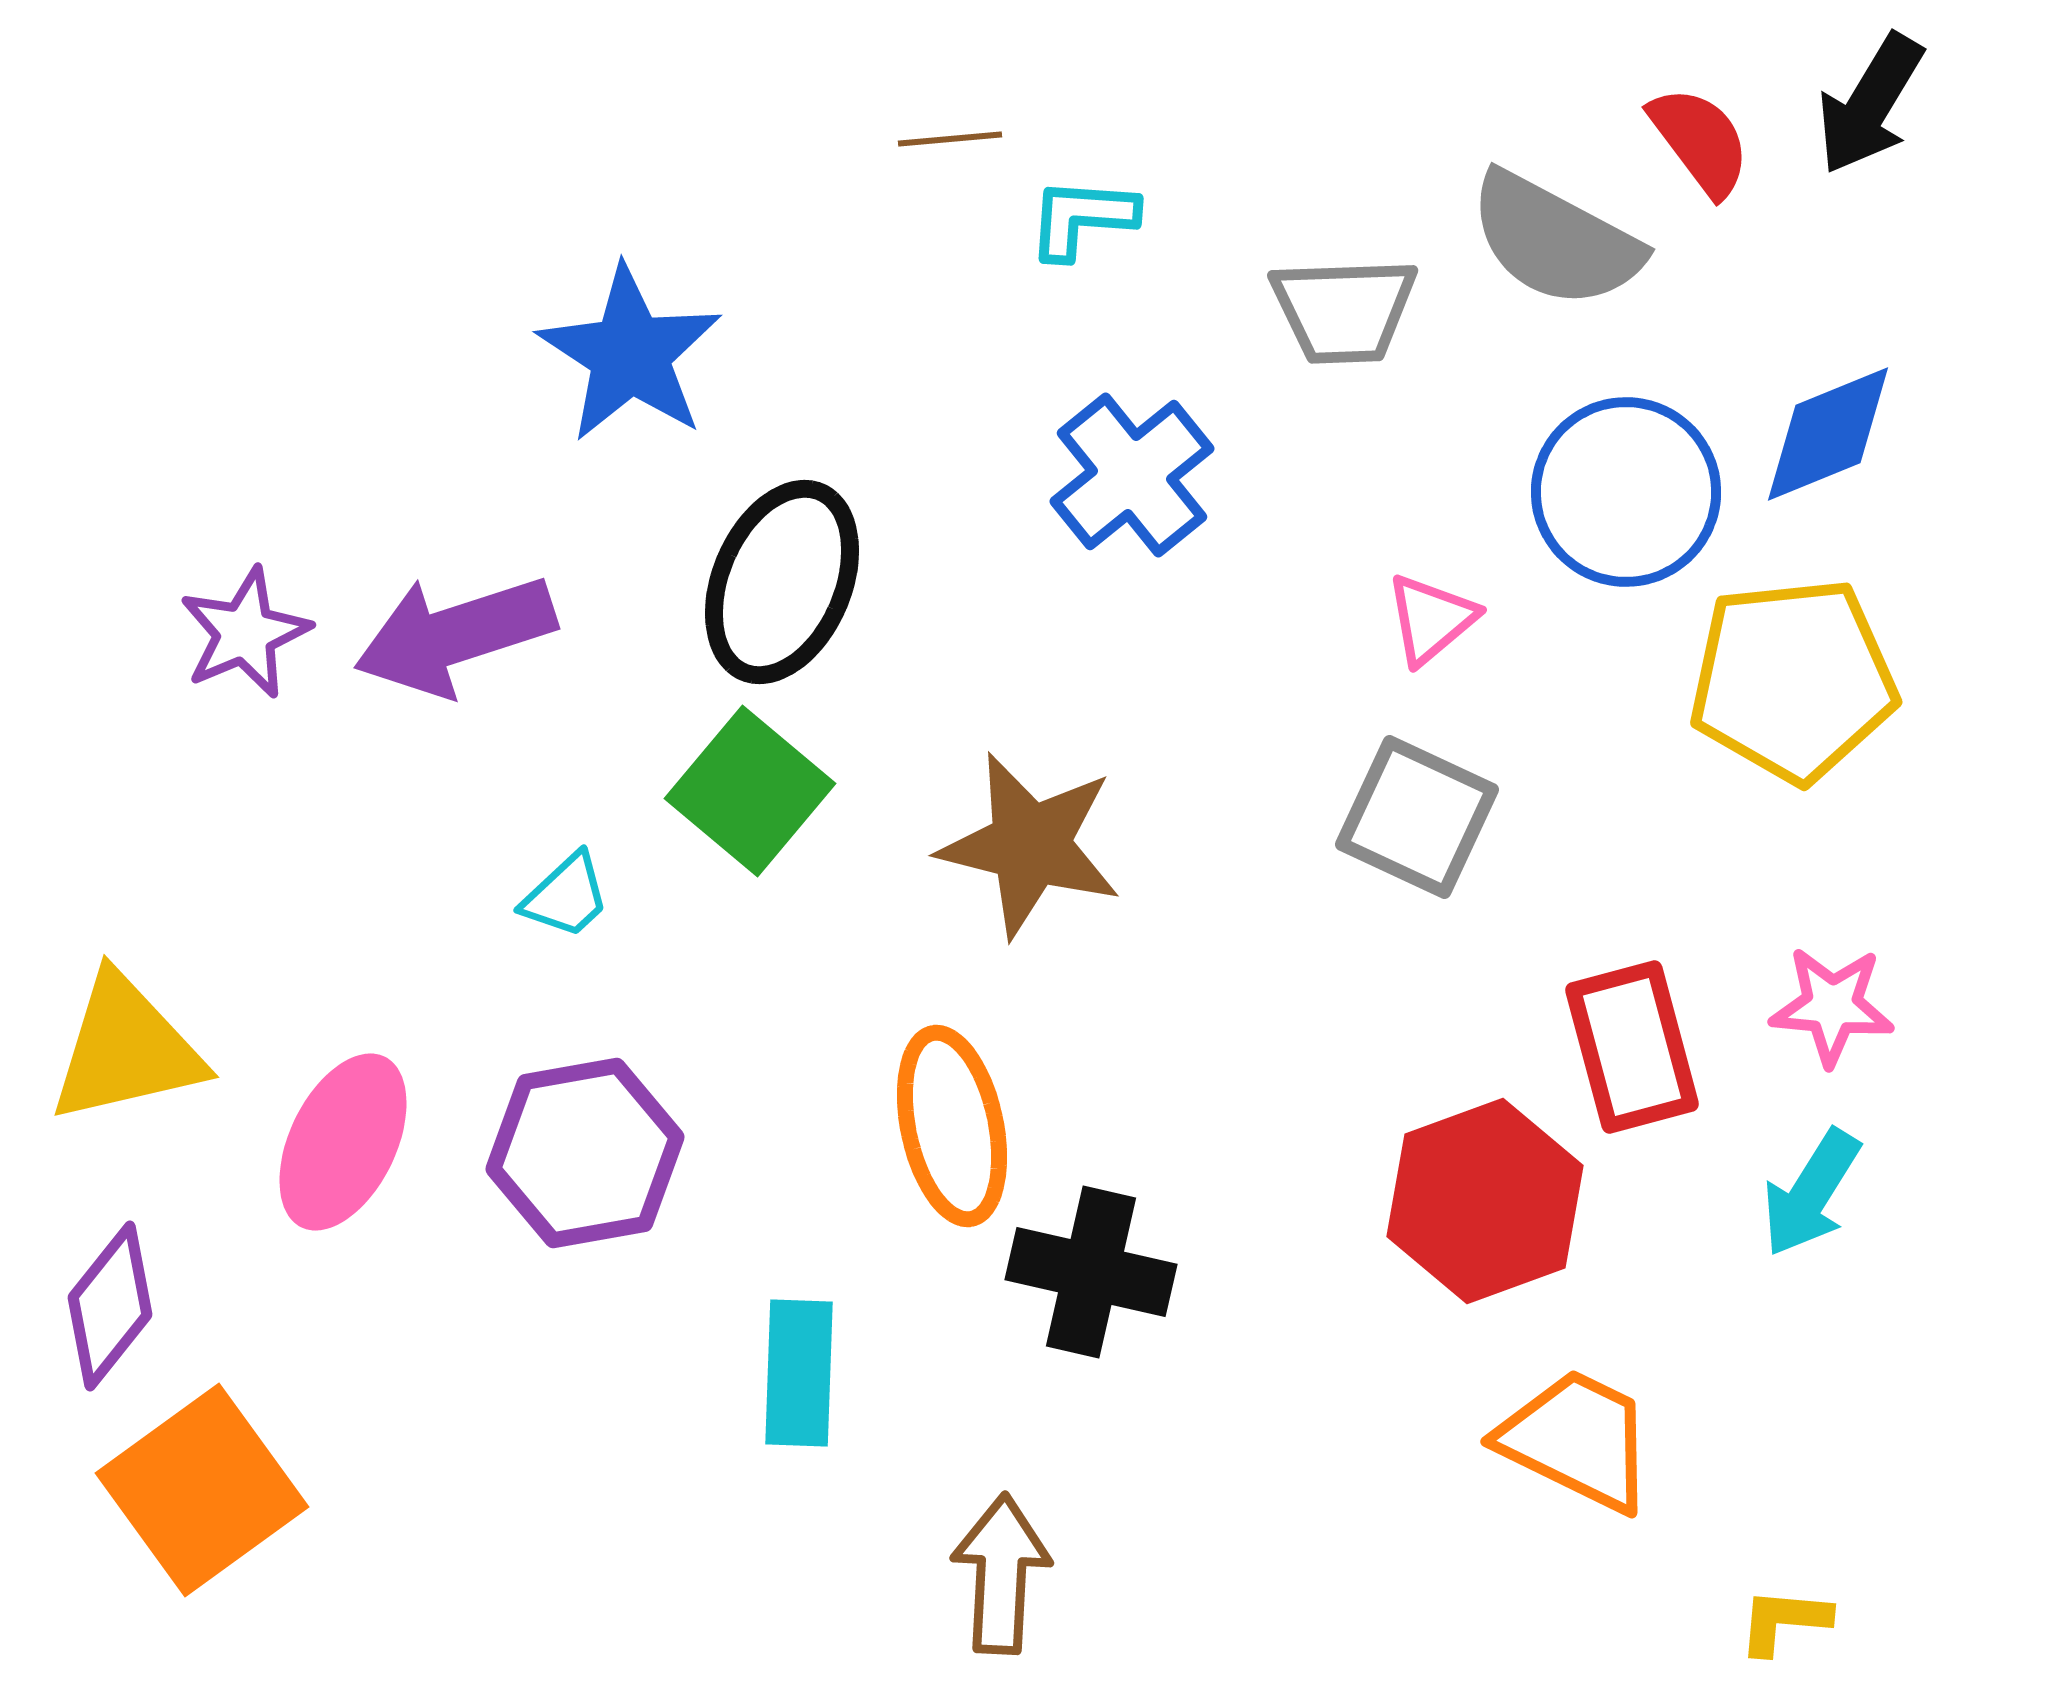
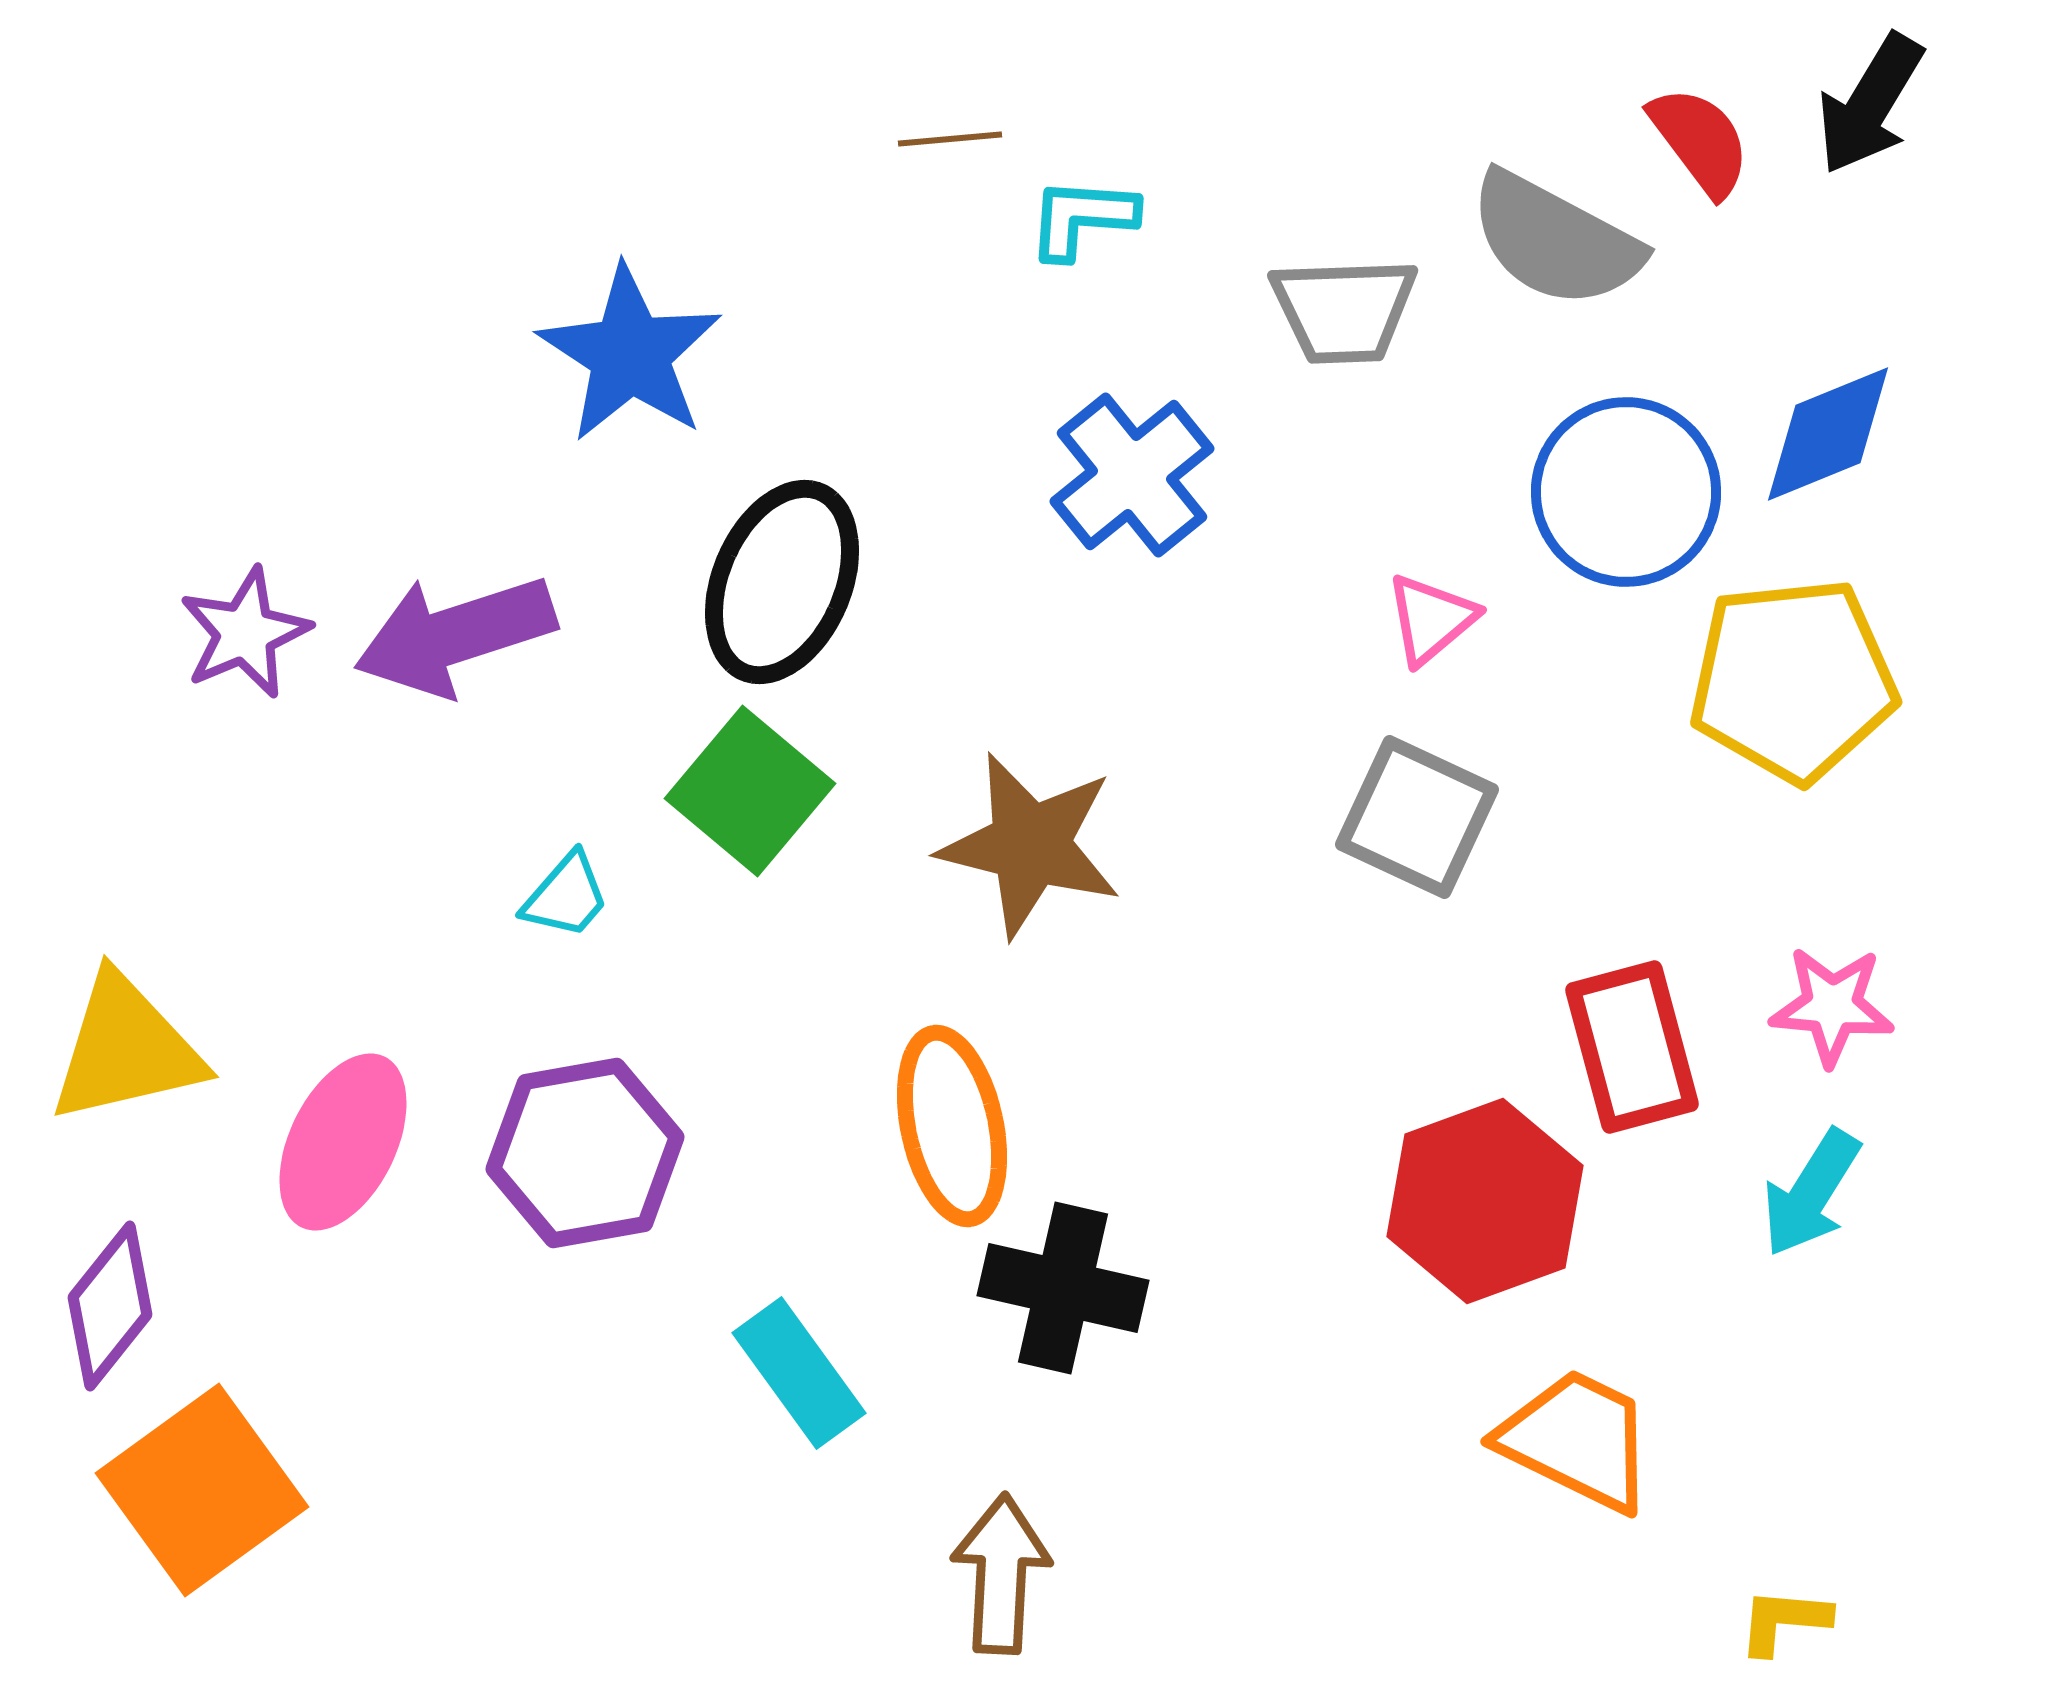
cyan trapezoid: rotated 6 degrees counterclockwise
black cross: moved 28 px left, 16 px down
cyan rectangle: rotated 38 degrees counterclockwise
